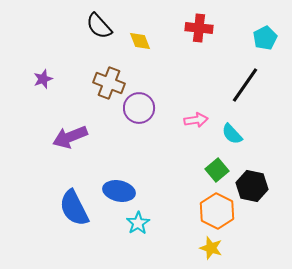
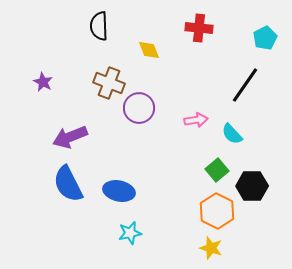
black semicircle: rotated 40 degrees clockwise
yellow diamond: moved 9 px right, 9 px down
purple star: moved 3 px down; rotated 24 degrees counterclockwise
black hexagon: rotated 12 degrees counterclockwise
blue semicircle: moved 6 px left, 24 px up
cyan star: moved 8 px left, 10 px down; rotated 20 degrees clockwise
